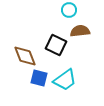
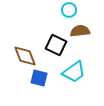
cyan trapezoid: moved 9 px right, 8 px up
